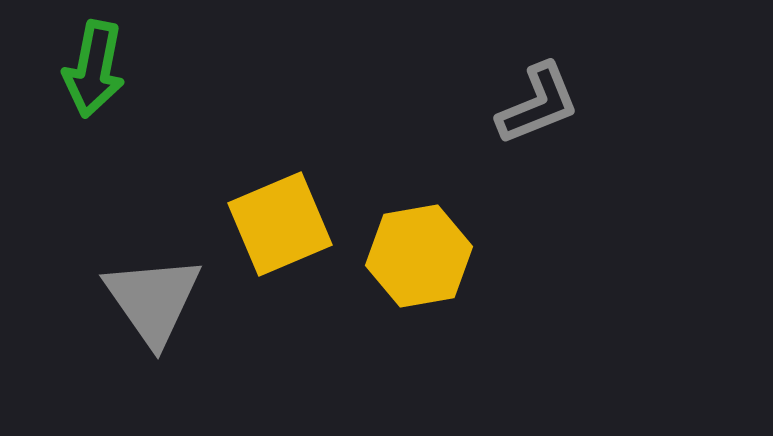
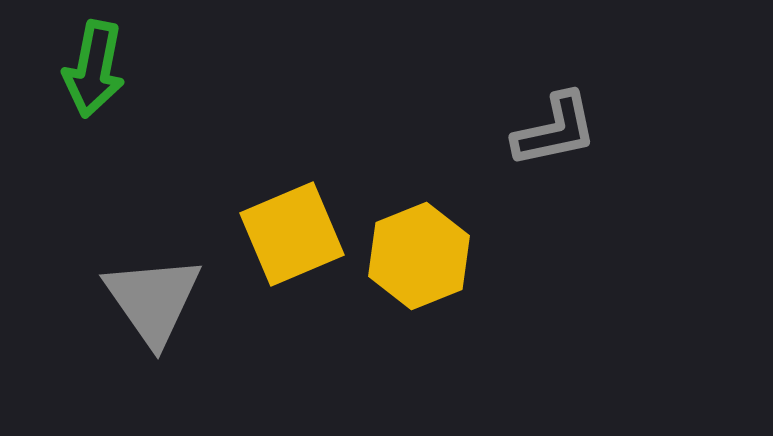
gray L-shape: moved 17 px right, 26 px down; rotated 10 degrees clockwise
yellow square: moved 12 px right, 10 px down
yellow hexagon: rotated 12 degrees counterclockwise
